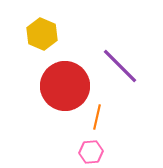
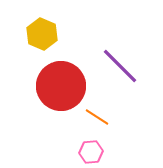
red circle: moved 4 px left
orange line: rotated 70 degrees counterclockwise
